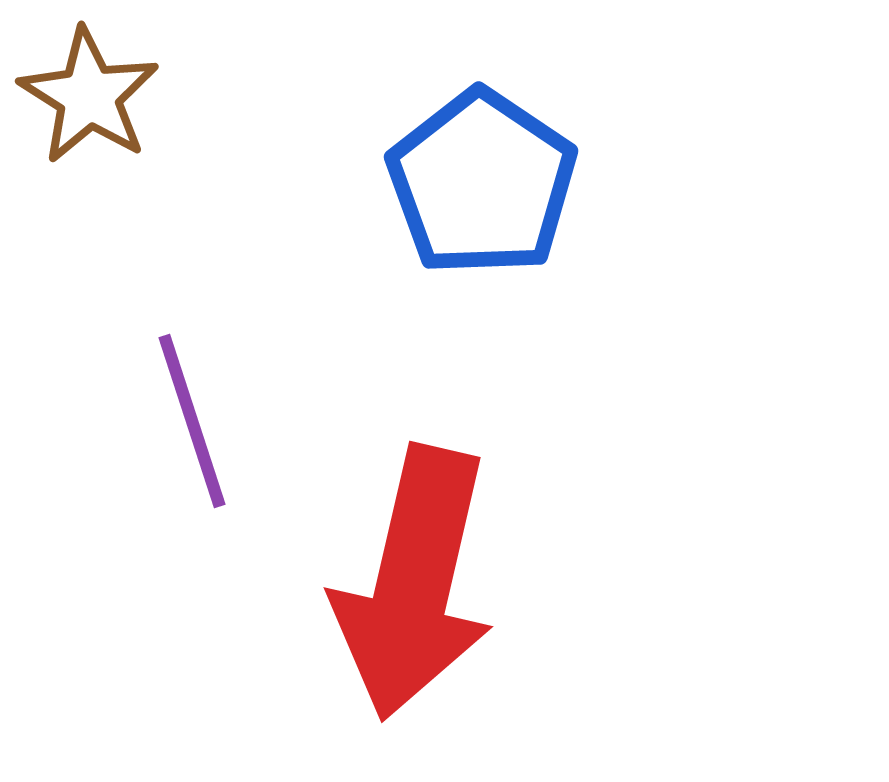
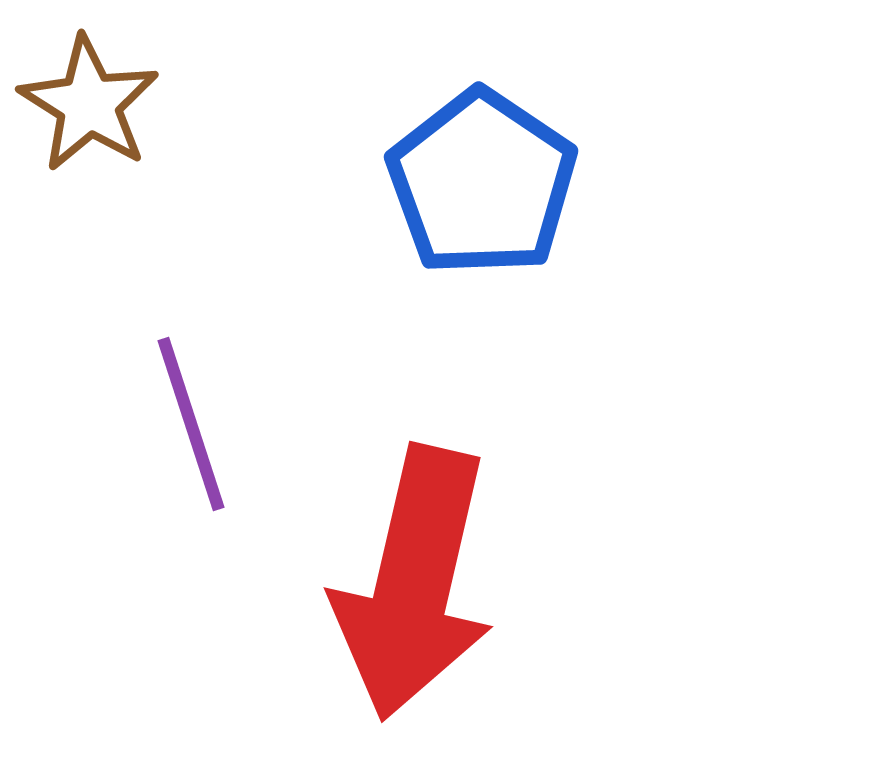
brown star: moved 8 px down
purple line: moved 1 px left, 3 px down
